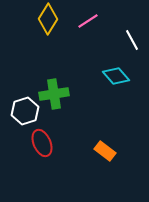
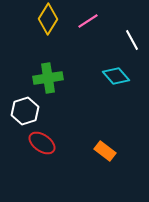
green cross: moved 6 px left, 16 px up
red ellipse: rotated 32 degrees counterclockwise
